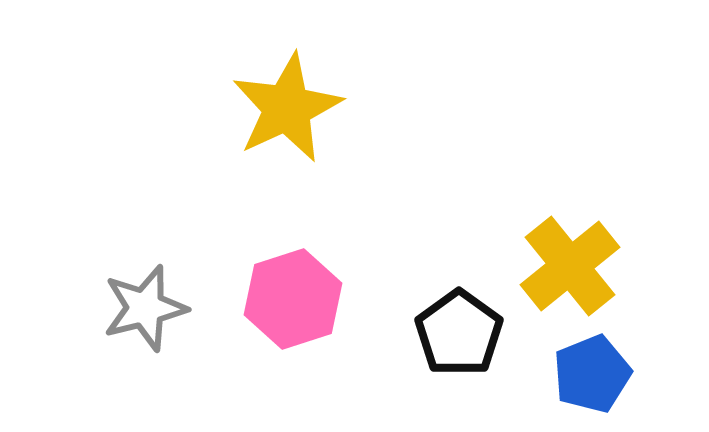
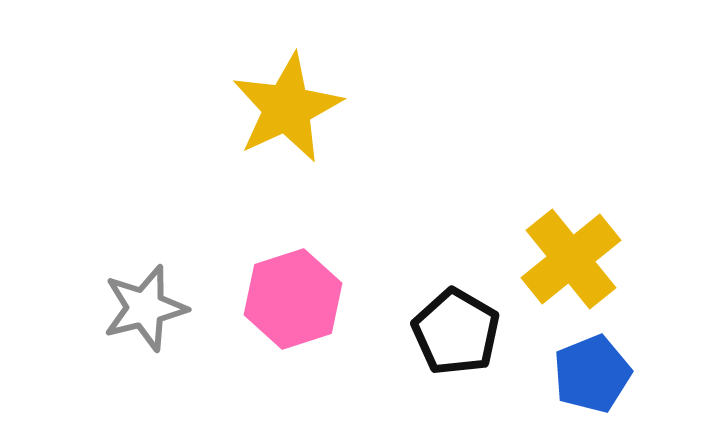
yellow cross: moved 1 px right, 7 px up
black pentagon: moved 3 px left, 1 px up; rotated 6 degrees counterclockwise
